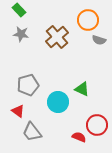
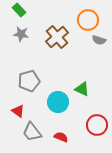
gray pentagon: moved 1 px right, 4 px up
red semicircle: moved 18 px left
